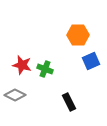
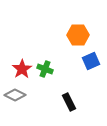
red star: moved 4 px down; rotated 24 degrees clockwise
